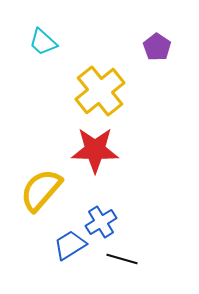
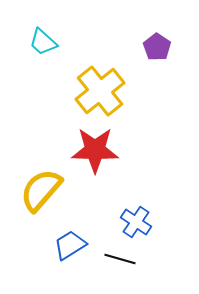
blue cross: moved 35 px right; rotated 24 degrees counterclockwise
black line: moved 2 px left
